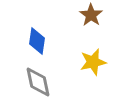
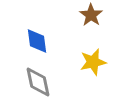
blue diamond: rotated 16 degrees counterclockwise
